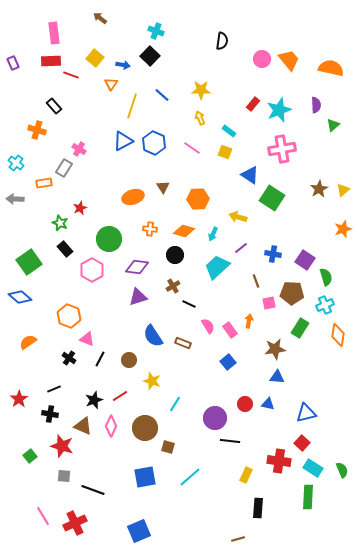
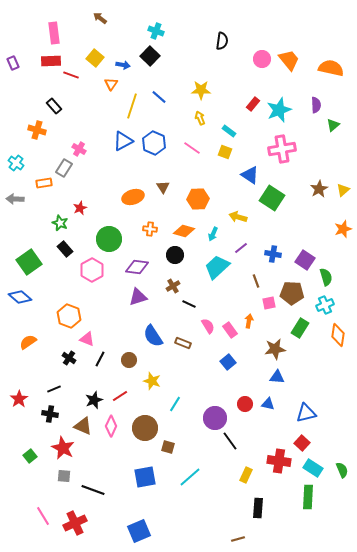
blue line at (162, 95): moved 3 px left, 2 px down
black line at (230, 441): rotated 48 degrees clockwise
red star at (62, 446): moved 1 px right, 2 px down; rotated 10 degrees clockwise
